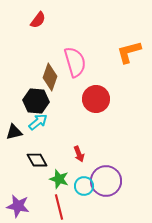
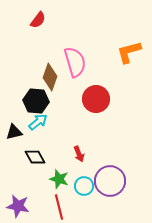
black diamond: moved 2 px left, 3 px up
purple circle: moved 4 px right
